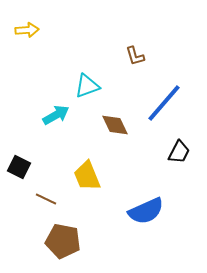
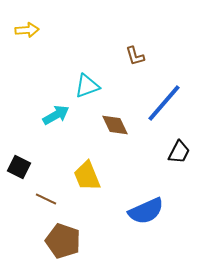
brown pentagon: rotated 8 degrees clockwise
